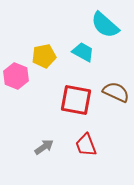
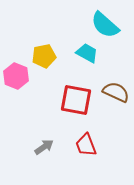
cyan trapezoid: moved 4 px right, 1 px down
